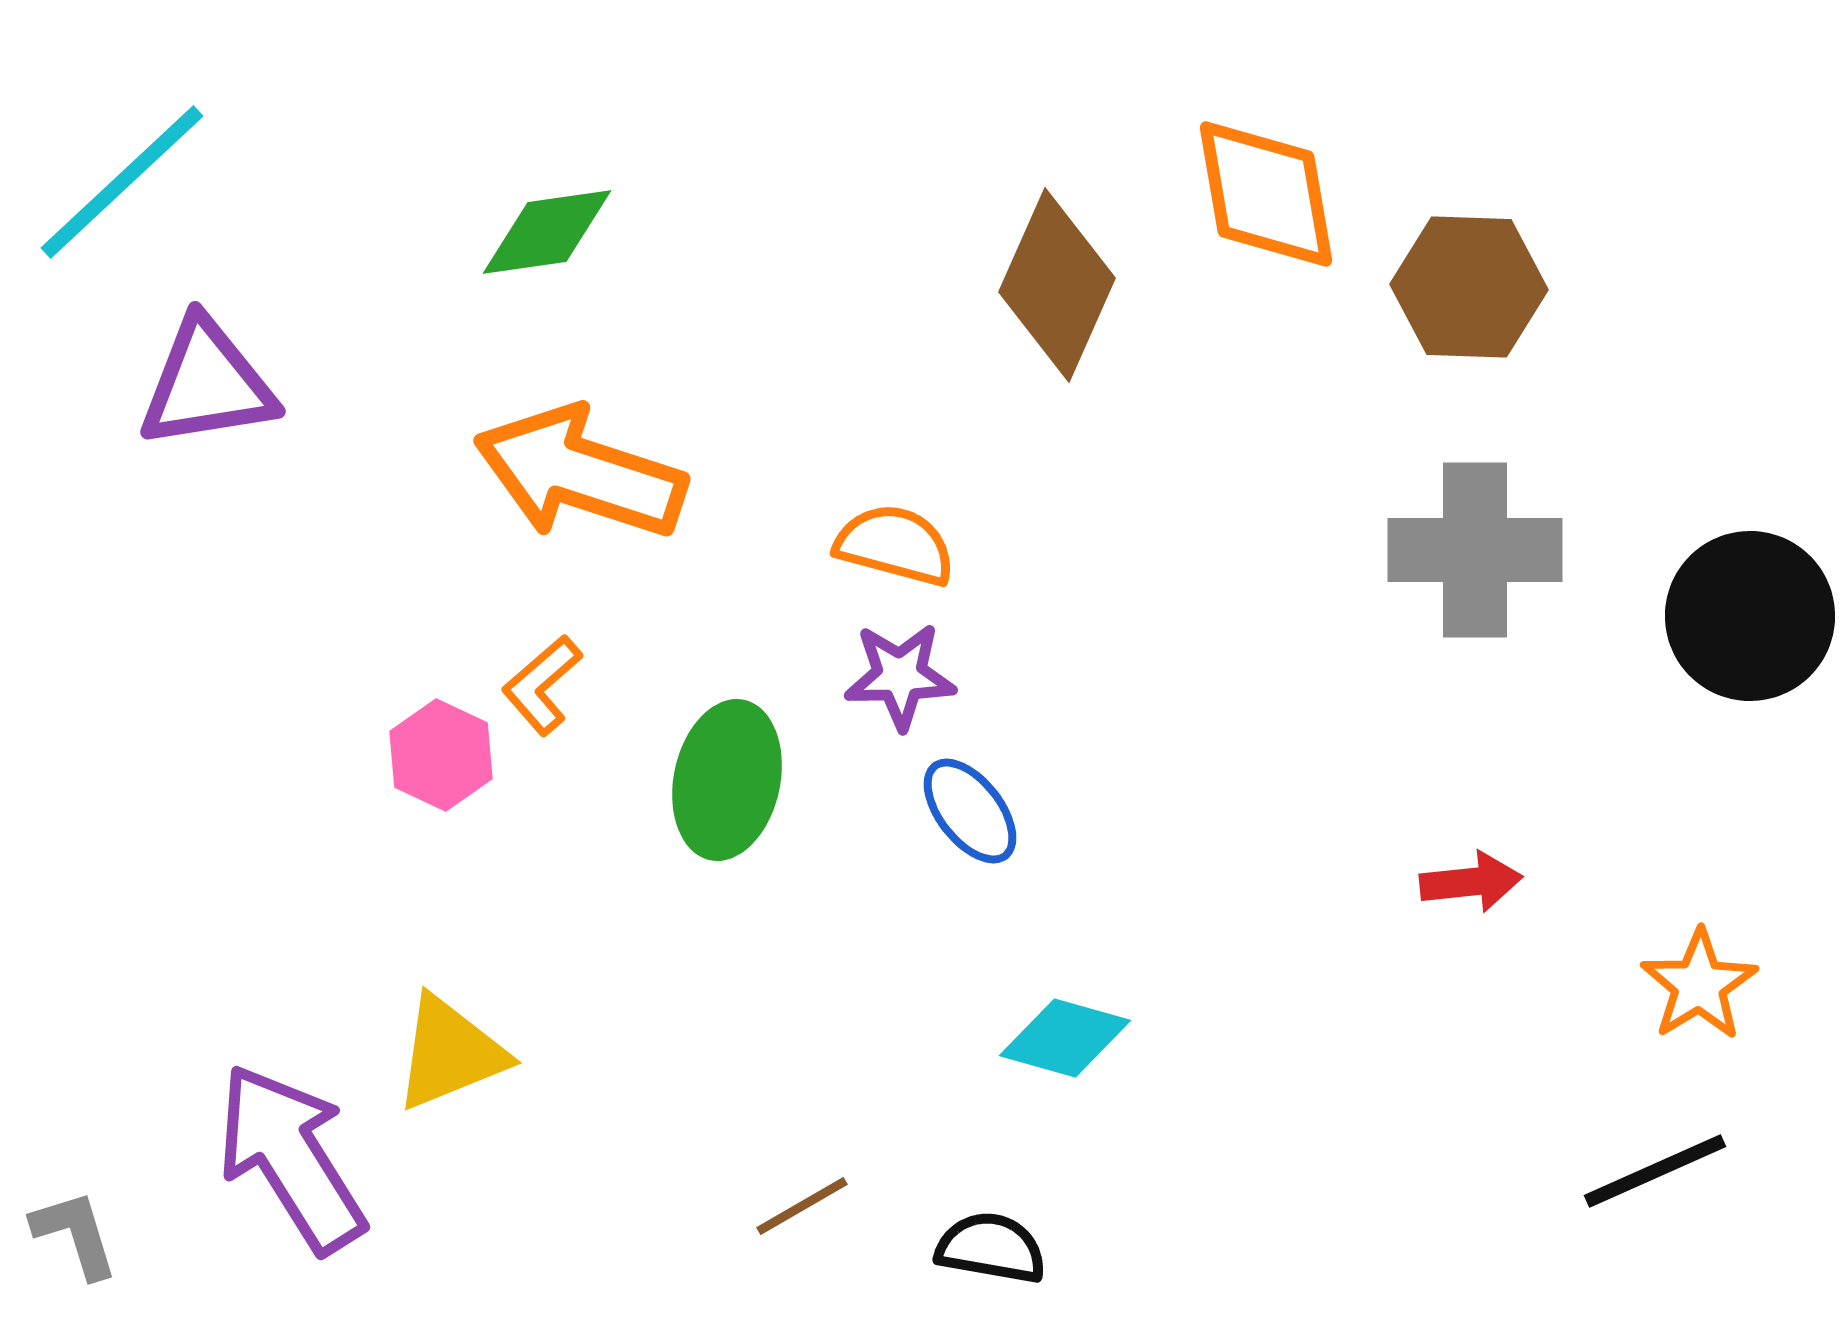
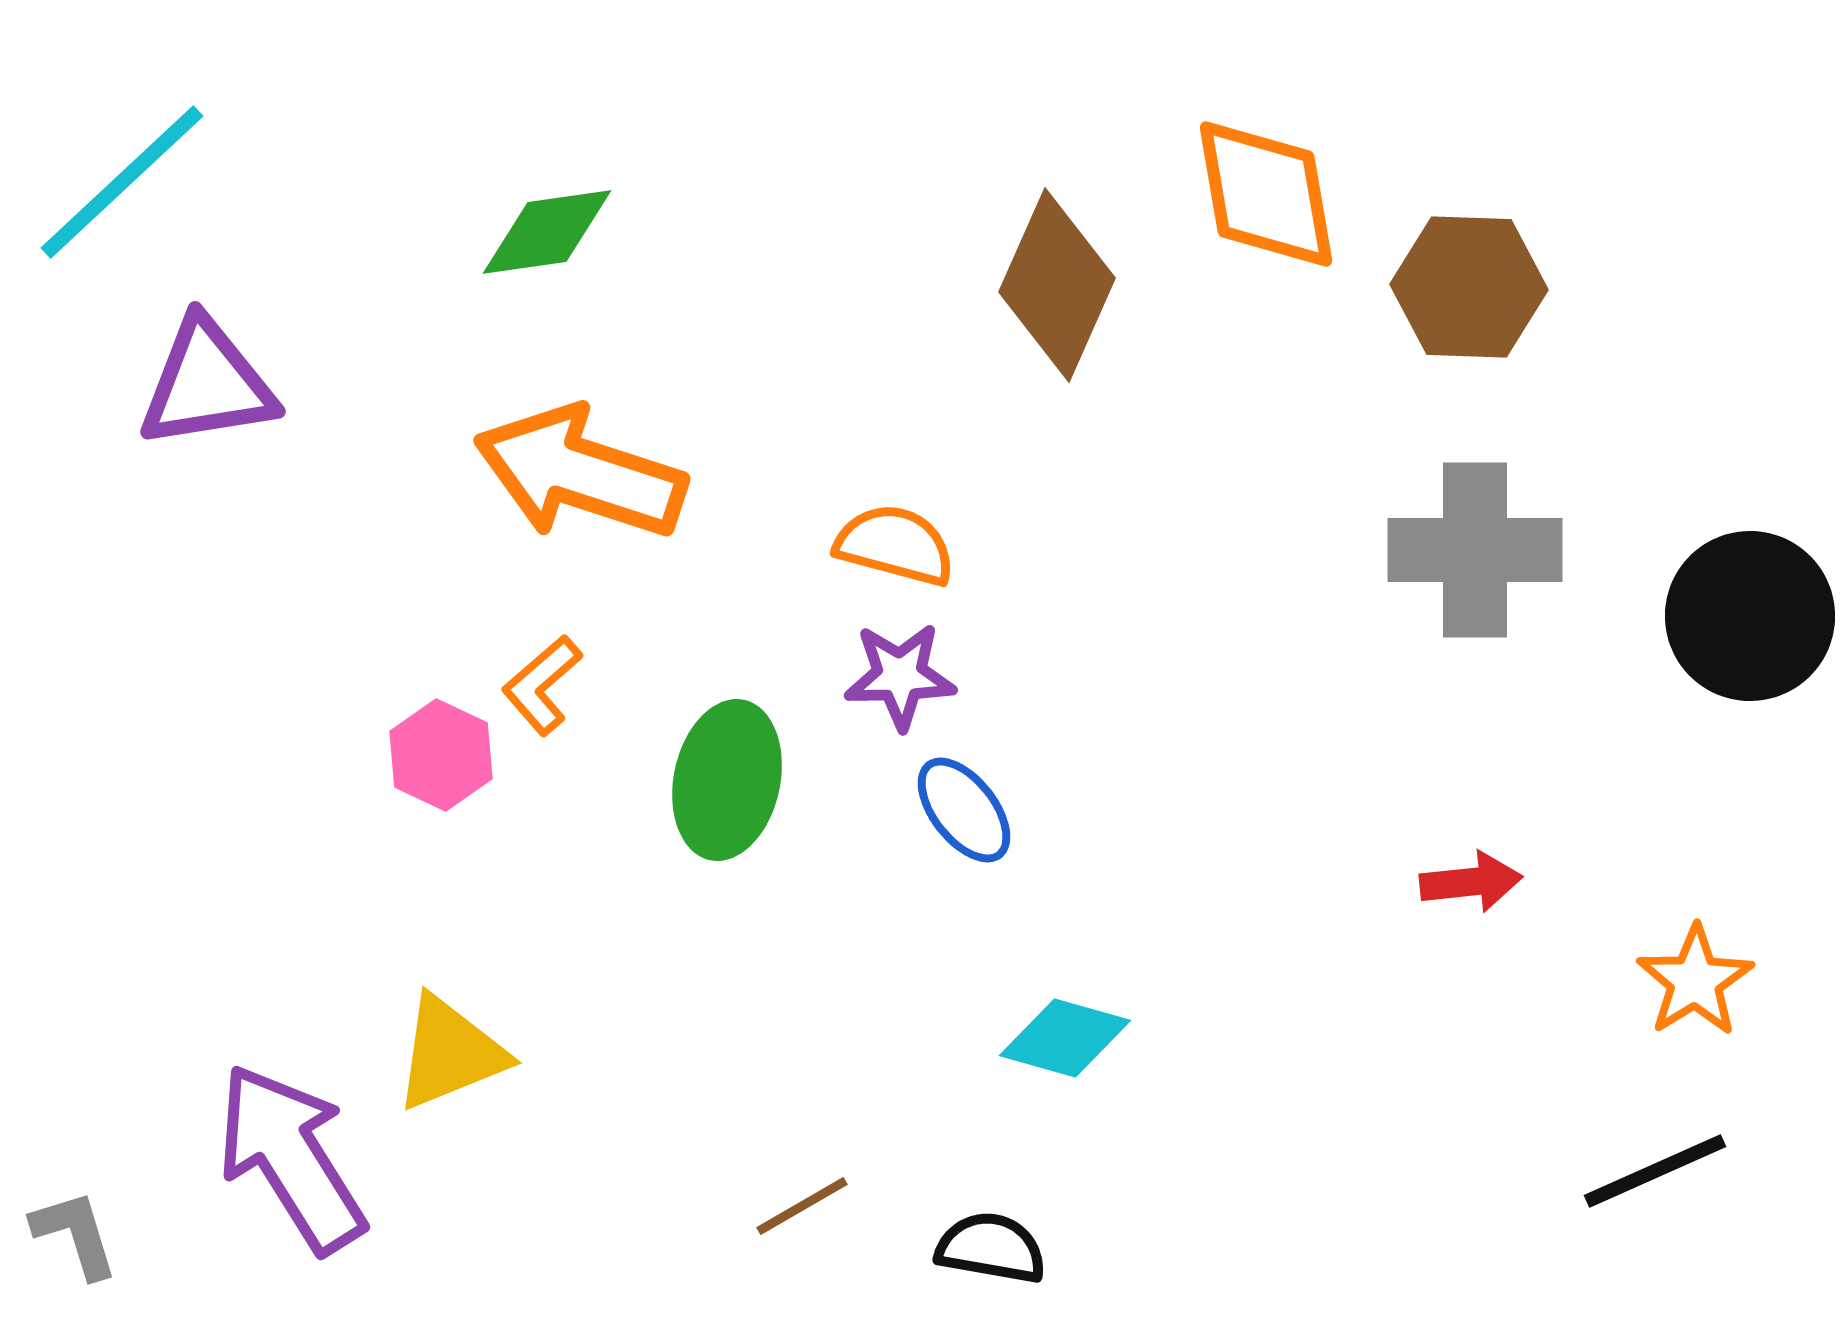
blue ellipse: moved 6 px left, 1 px up
orange star: moved 4 px left, 4 px up
